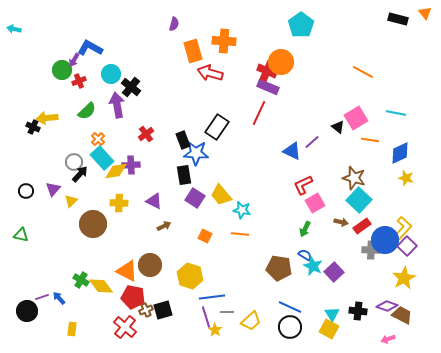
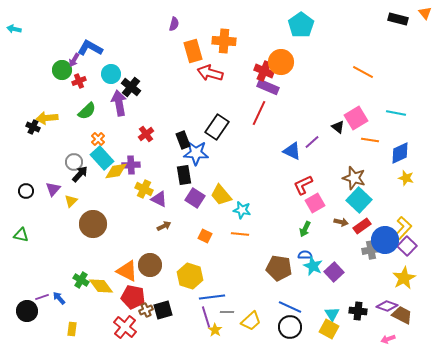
red cross at (267, 71): moved 3 px left
purple arrow at (117, 105): moved 2 px right, 2 px up
purple triangle at (154, 201): moved 5 px right, 2 px up
yellow cross at (119, 203): moved 25 px right, 14 px up; rotated 24 degrees clockwise
gray cross at (371, 250): rotated 12 degrees counterclockwise
blue semicircle at (305, 255): rotated 32 degrees counterclockwise
